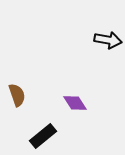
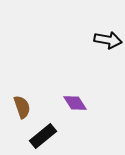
brown semicircle: moved 5 px right, 12 px down
